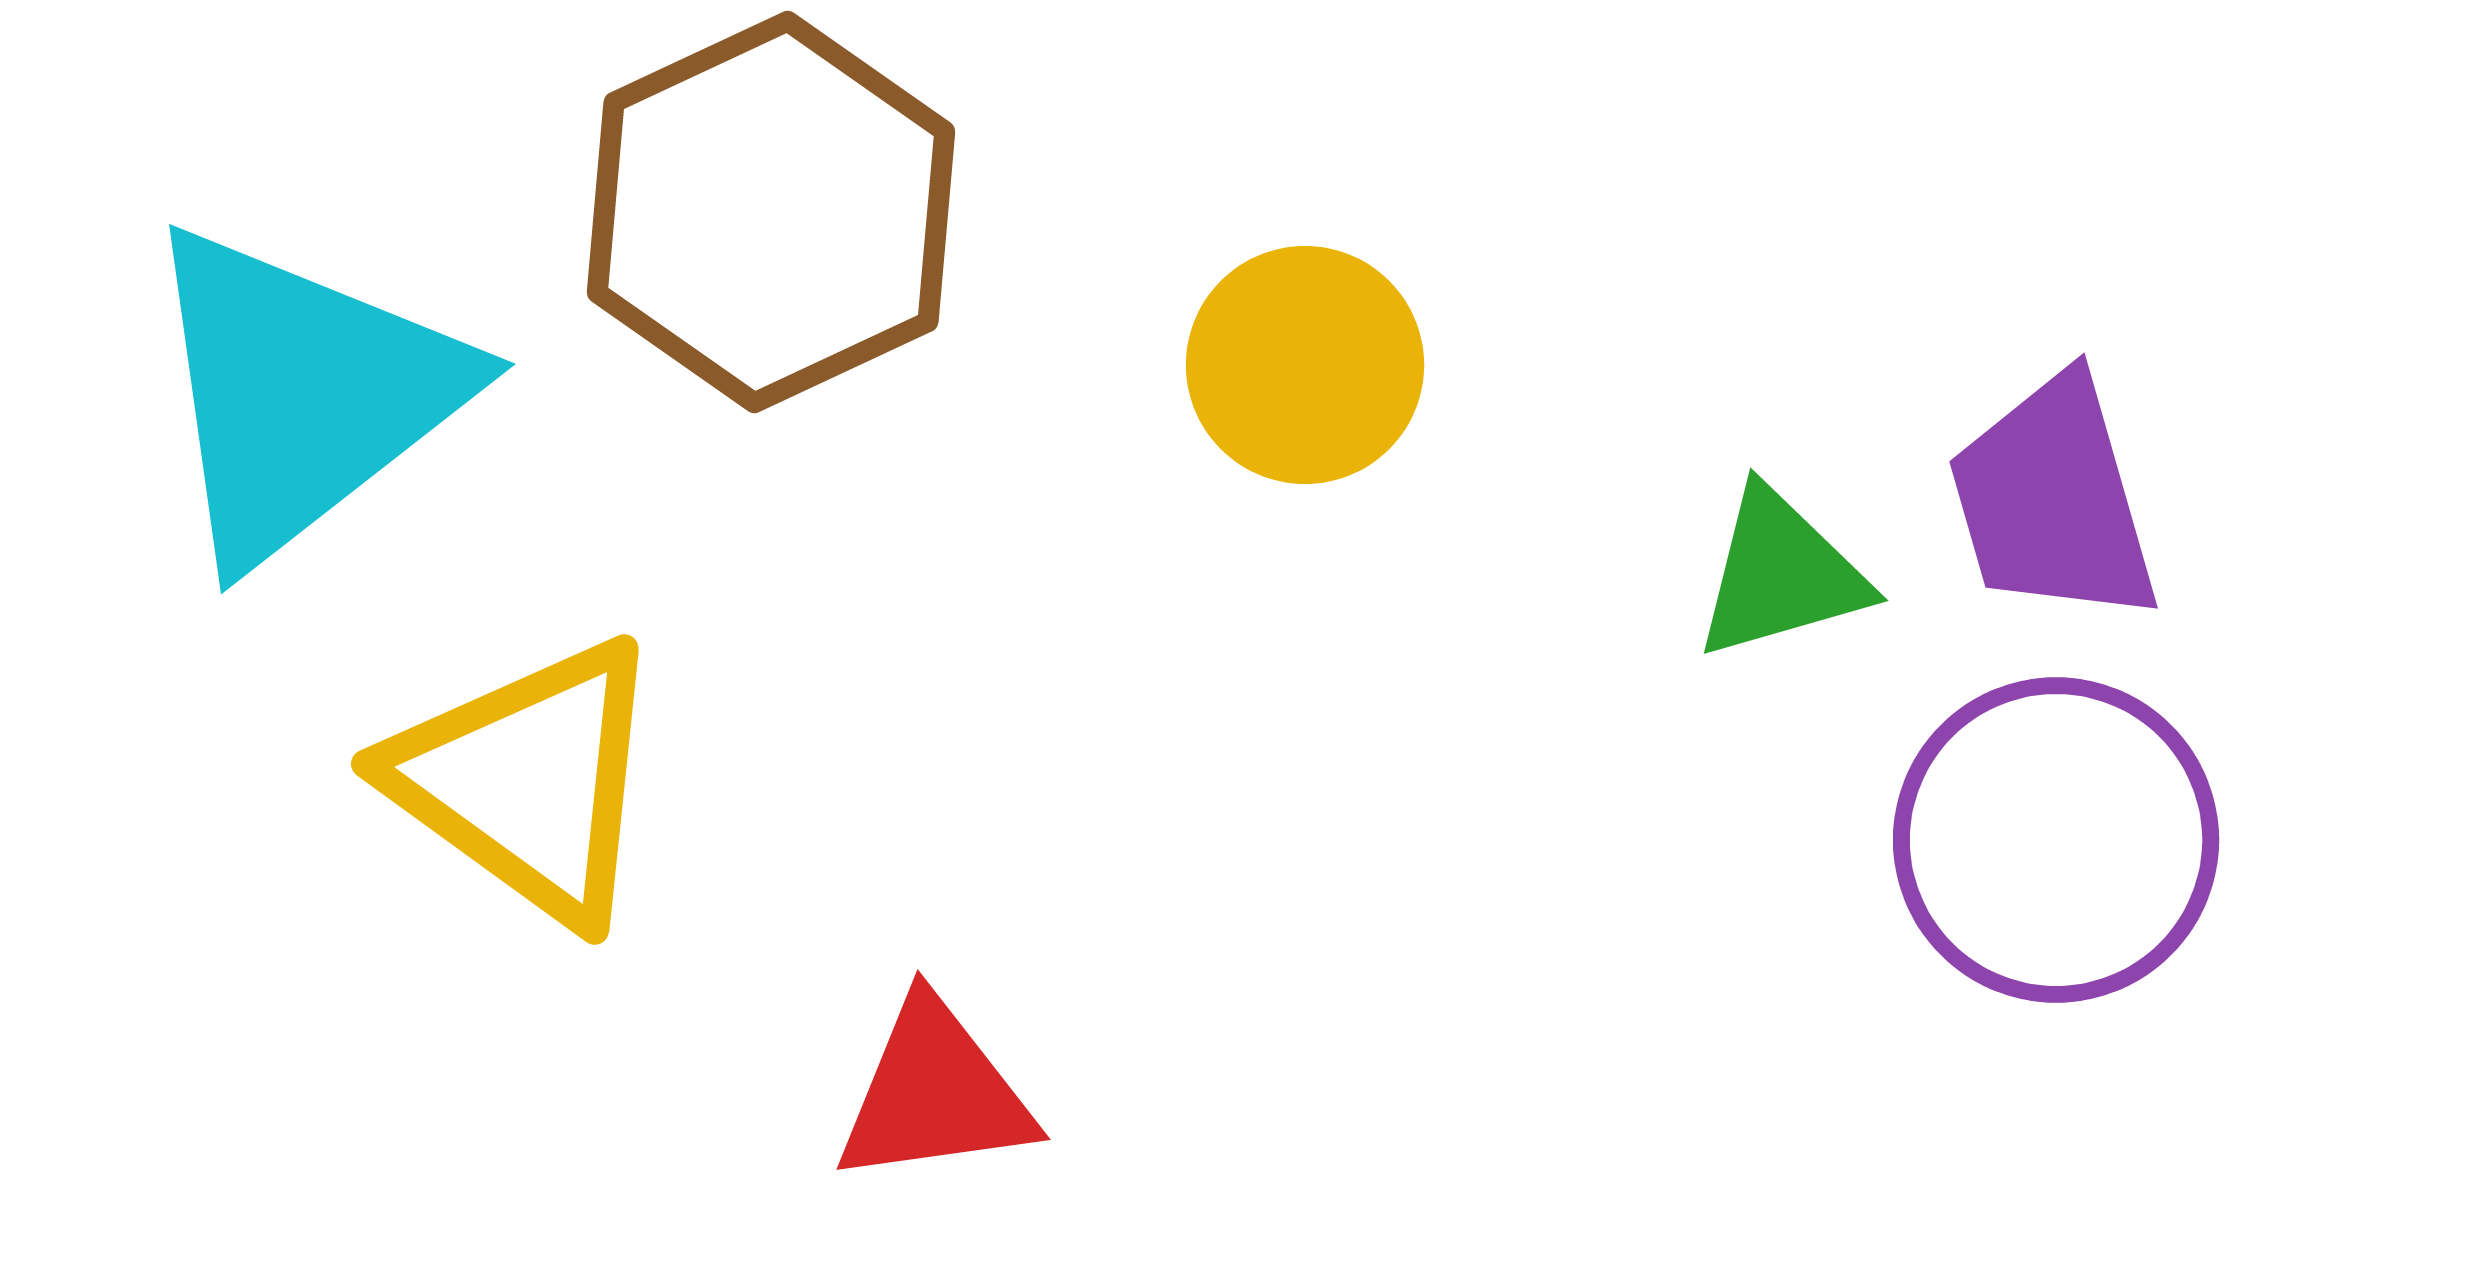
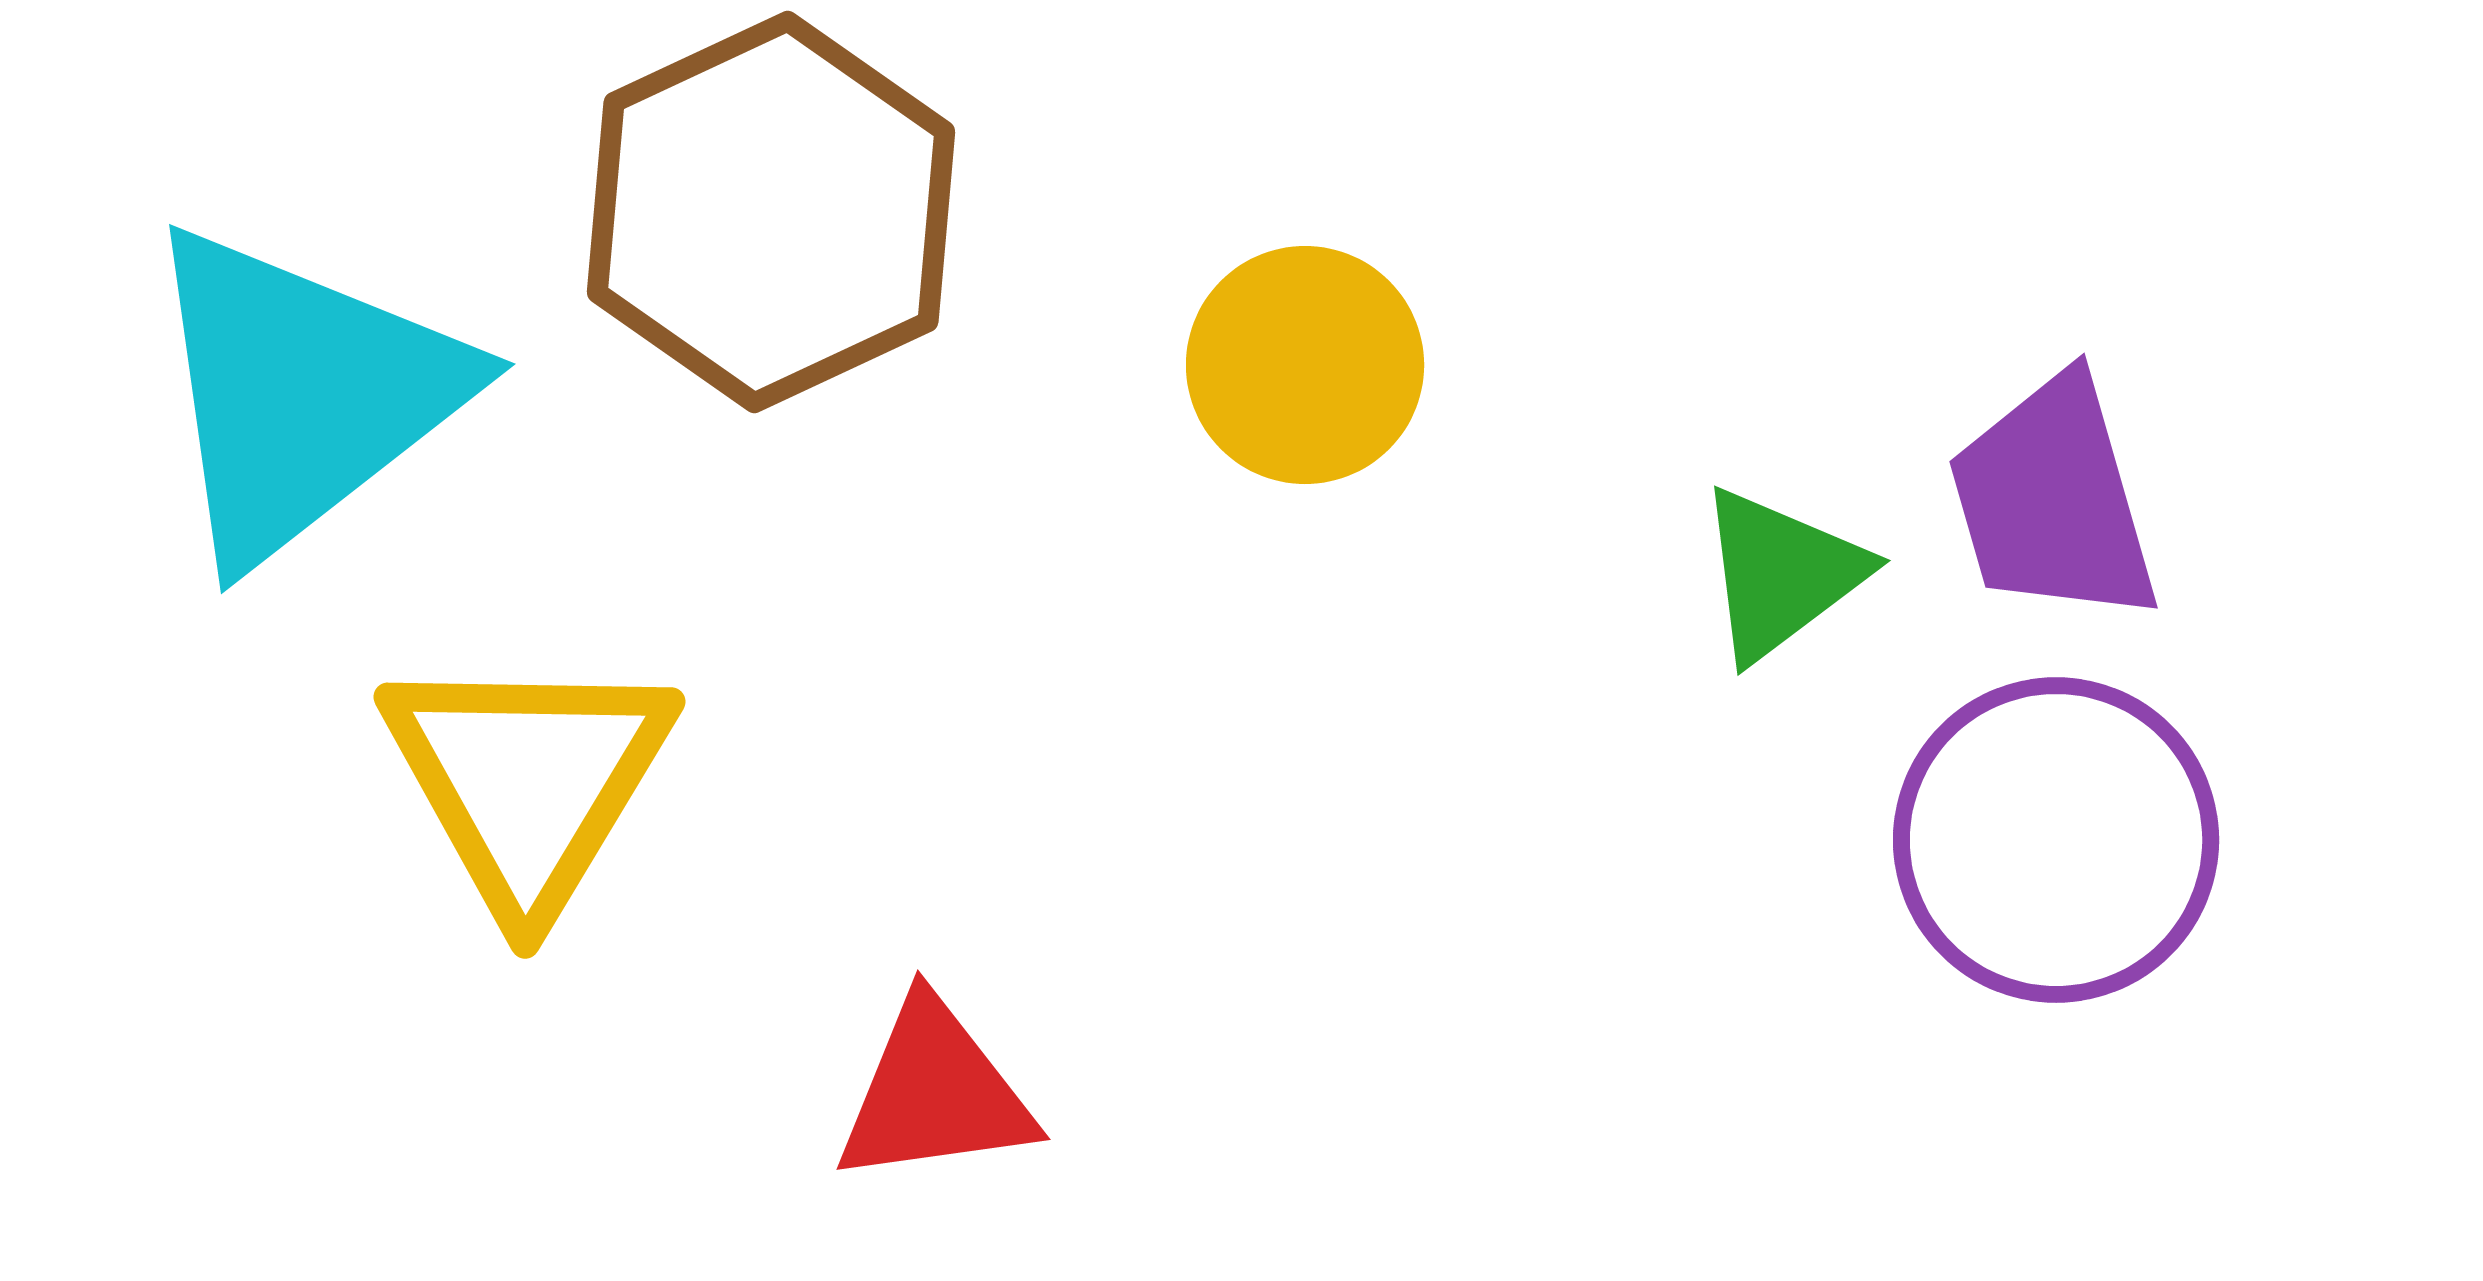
green triangle: rotated 21 degrees counterclockwise
yellow triangle: rotated 25 degrees clockwise
